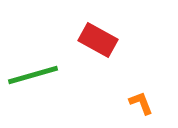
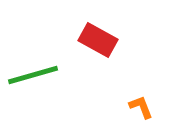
orange L-shape: moved 4 px down
